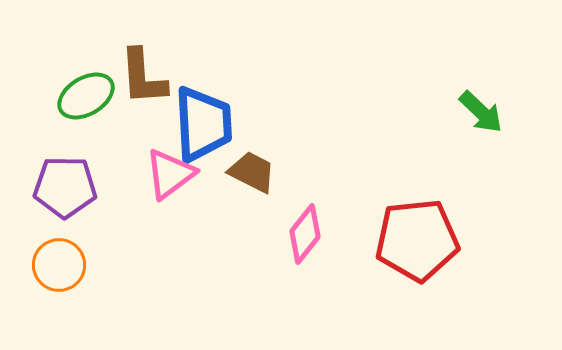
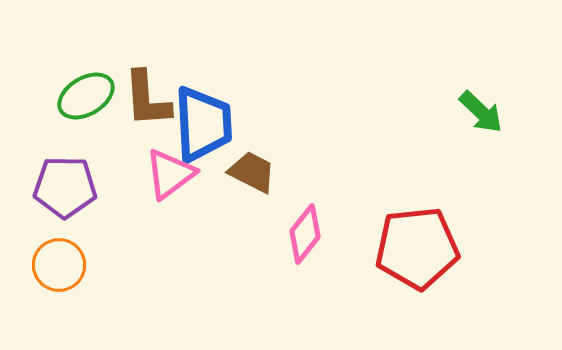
brown L-shape: moved 4 px right, 22 px down
red pentagon: moved 8 px down
